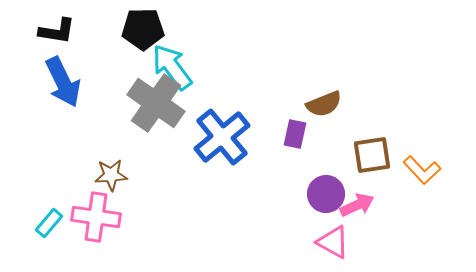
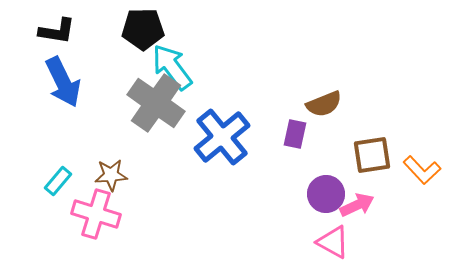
pink cross: moved 3 px up; rotated 9 degrees clockwise
cyan rectangle: moved 9 px right, 42 px up
